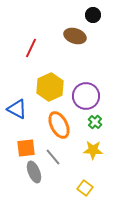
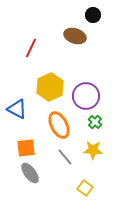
gray line: moved 12 px right
gray ellipse: moved 4 px left, 1 px down; rotated 15 degrees counterclockwise
